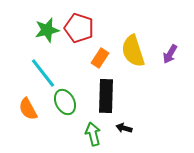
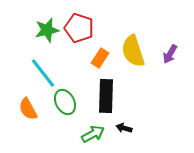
green arrow: rotated 75 degrees clockwise
